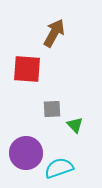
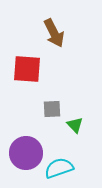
brown arrow: rotated 124 degrees clockwise
